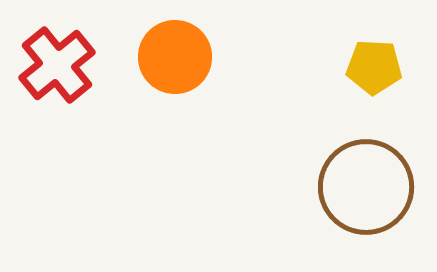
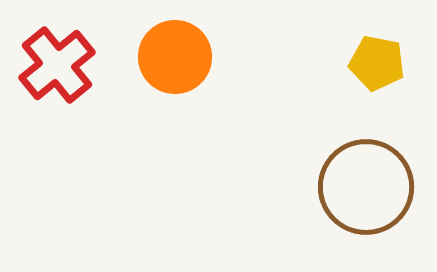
yellow pentagon: moved 3 px right, 4 px up; rotated 8 degrees clockwise
